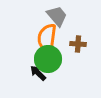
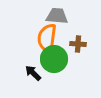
gray trapezoid: rotated 45 degrees counterclockwise
green circle: moved 6 px right
black arrow: moved 5 px left
